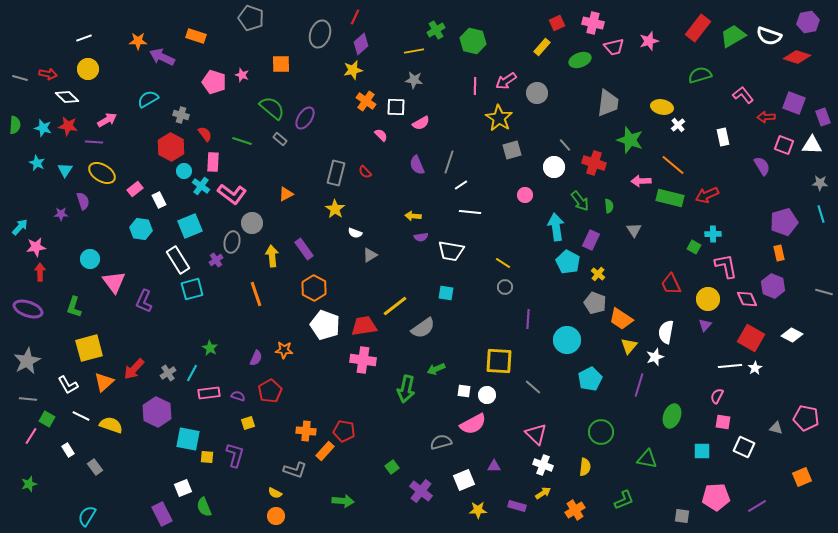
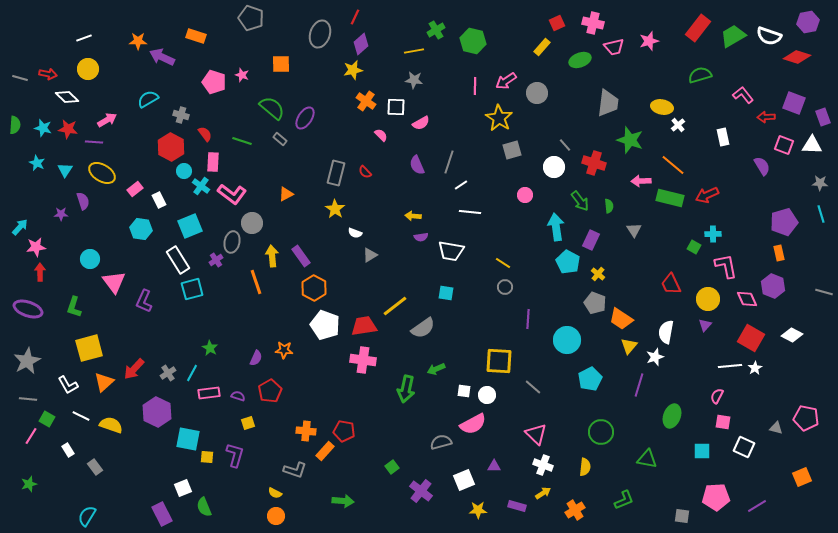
red star at (68, 126): moved 3 px down
purple rectangle at (304, 249): moved 3 px left, 7 px down
orange line at (256, 294): moved 12 px up
